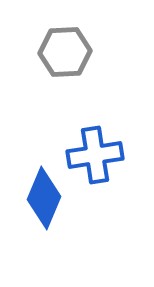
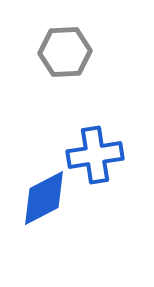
blue diamond: rotated 40 degrees clockwise
